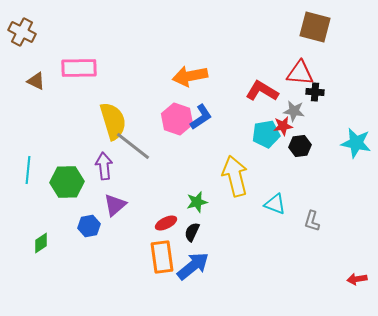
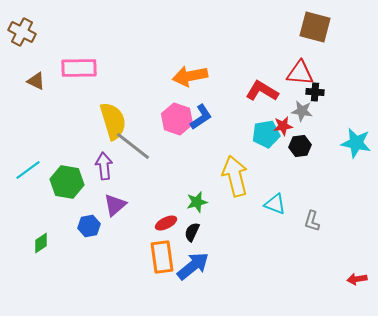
gray star: moved 8 px right
cyan line: rotated 48 degrees clockwise
green hexagon: rotated 12 degrees clockwise
